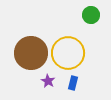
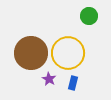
green circle: moved 2 px left, 1 px down
purple star: moved 1 px right, 2 px up
